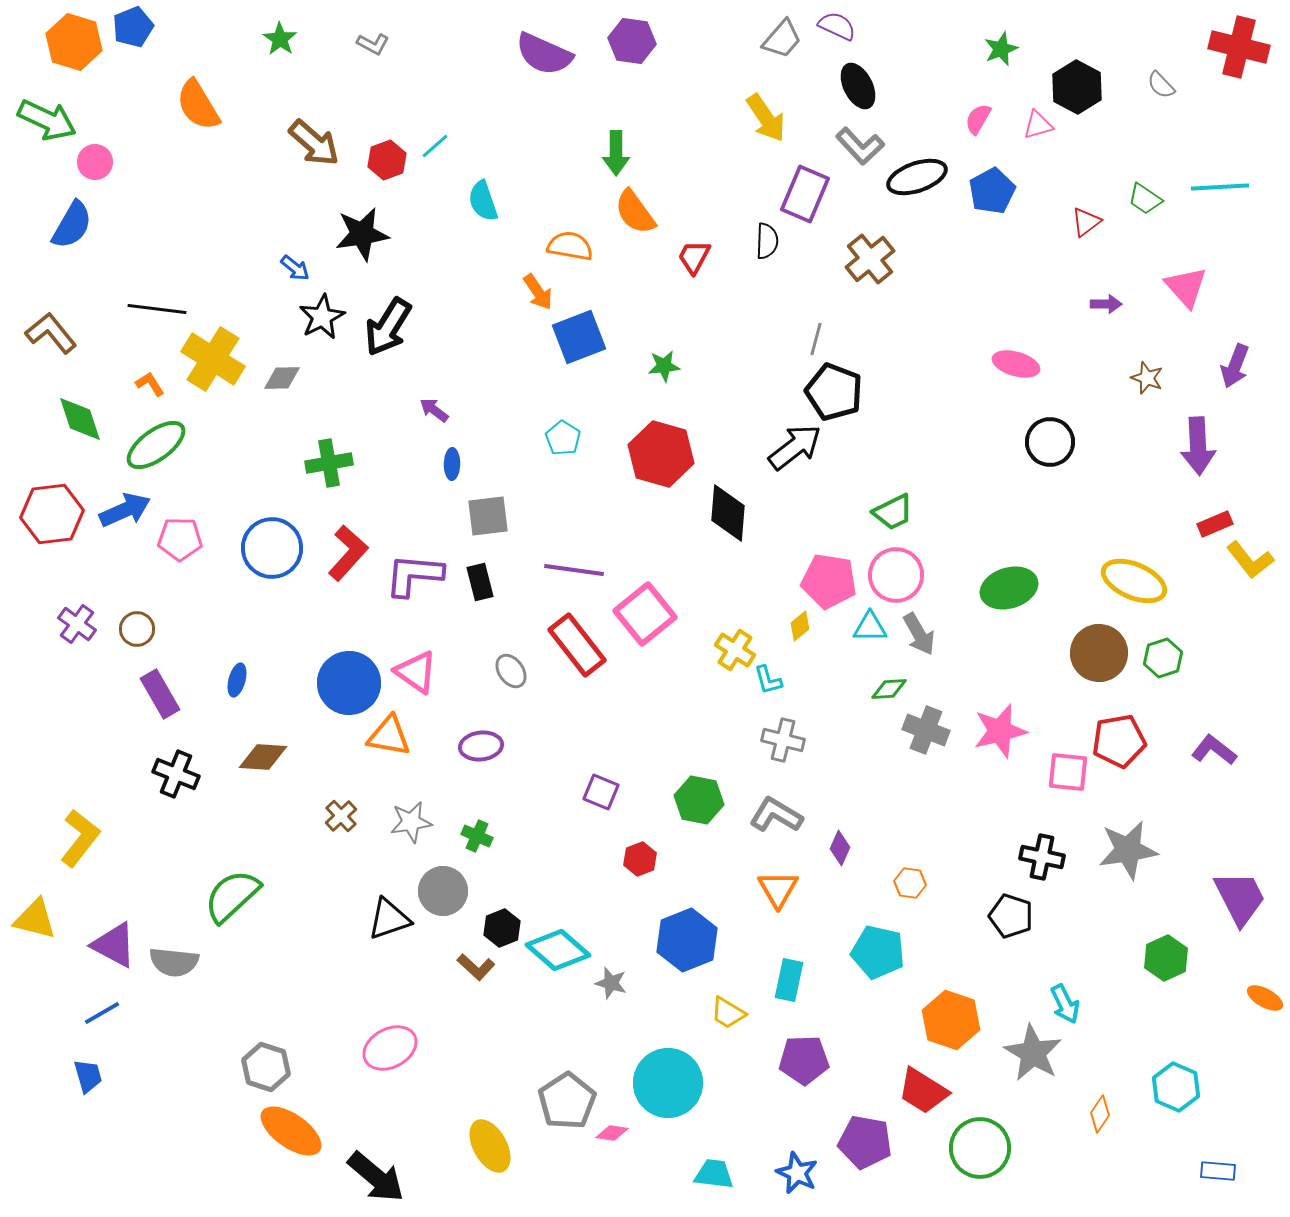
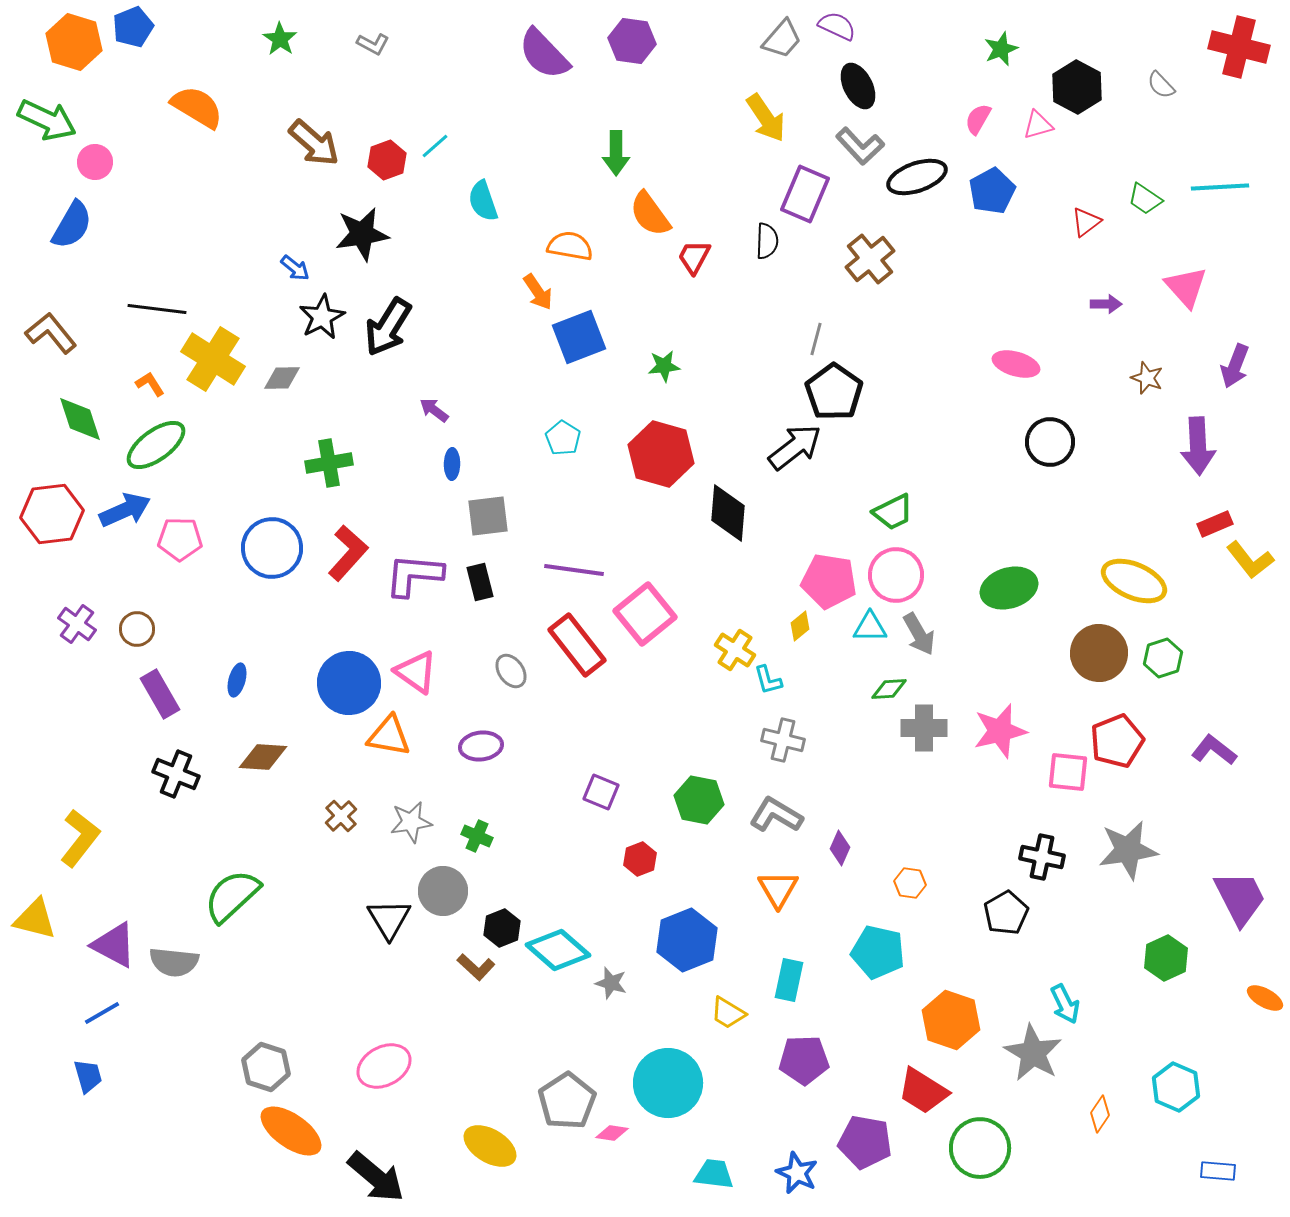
purple semicircle at (544, 54): rotated 22 degrees clockwise
orange semicircle at (198, 105): moved 1 px left, 2 px down; rotated 152 degrees clockwise
orange semicircle at (635, 212): moved 15 px right, 2 px down
black pentagon at (834, 392): rotated 14 degrees clockwise
gray cross at (926, 730): moved 2 px left, 2 px up; rotated 21 degrees counterclockwise
red pentagon at (1119, 741): moved 2 px left; rotated 12 degrees counterclockwise
black pentagon at (1011, 916): moved 5 px left, 3 px up; rotated 24 degrees clockwise
black triangle at (389, 919): rotated 42 degrees counterclockwise
pink ellipse at (390, 1048): moved 6 px left, 18 px down
yellow ellipse at (490, 1146): rotated 30 degrees counterclockwise
